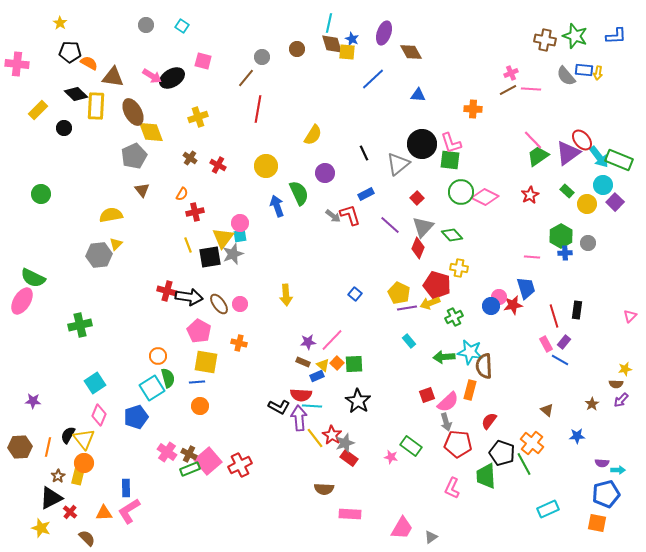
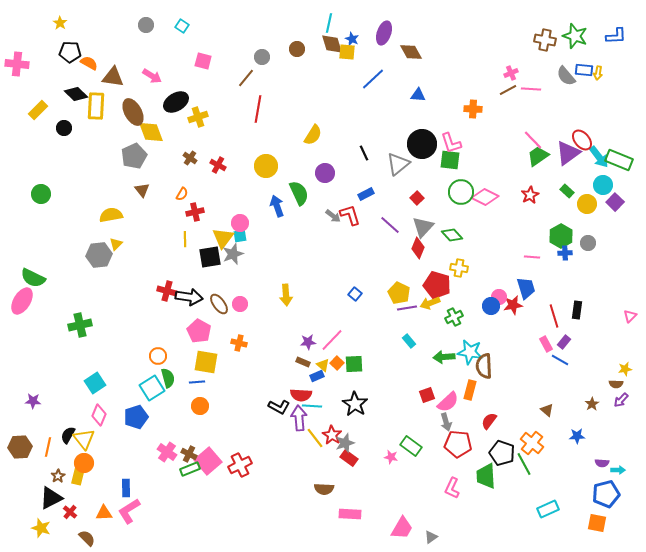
black ellipse at (172, 78): moved 4 px right, 24 px down
yellow line at (188, 245): moved 3 px left, 6 px up; rotated 21 degrees clockwise
black star at (358, 401): moved 3 px left, 3 px down
